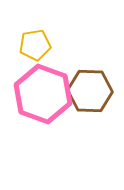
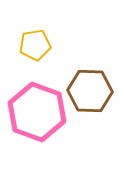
pink hexagon: moved 6 px left, 18 px down
